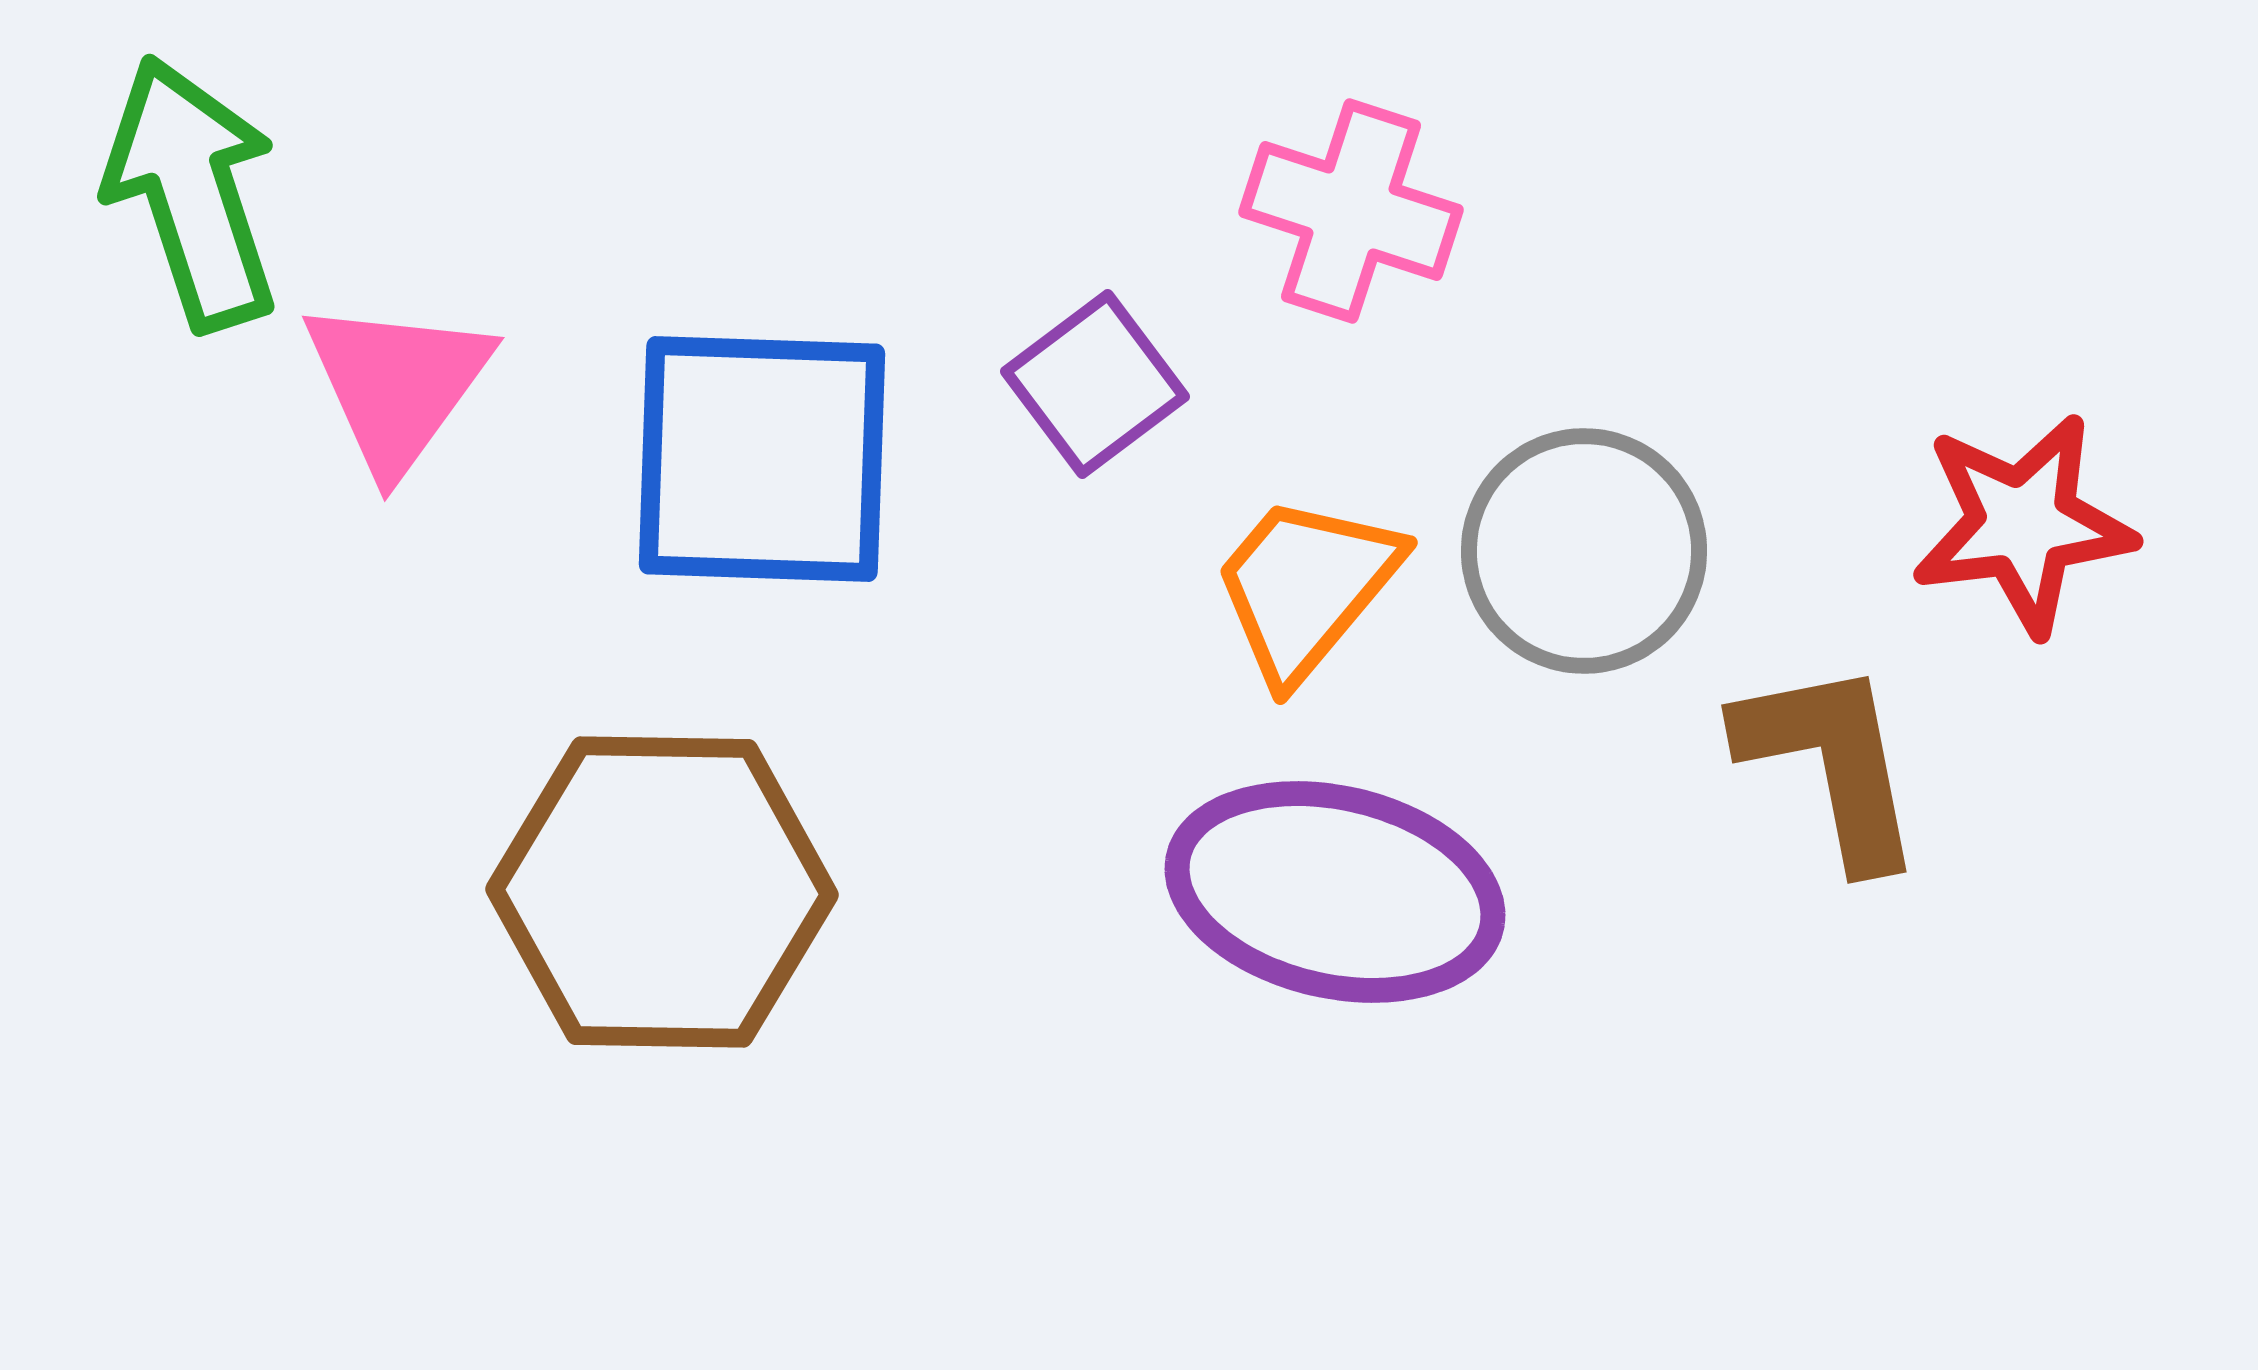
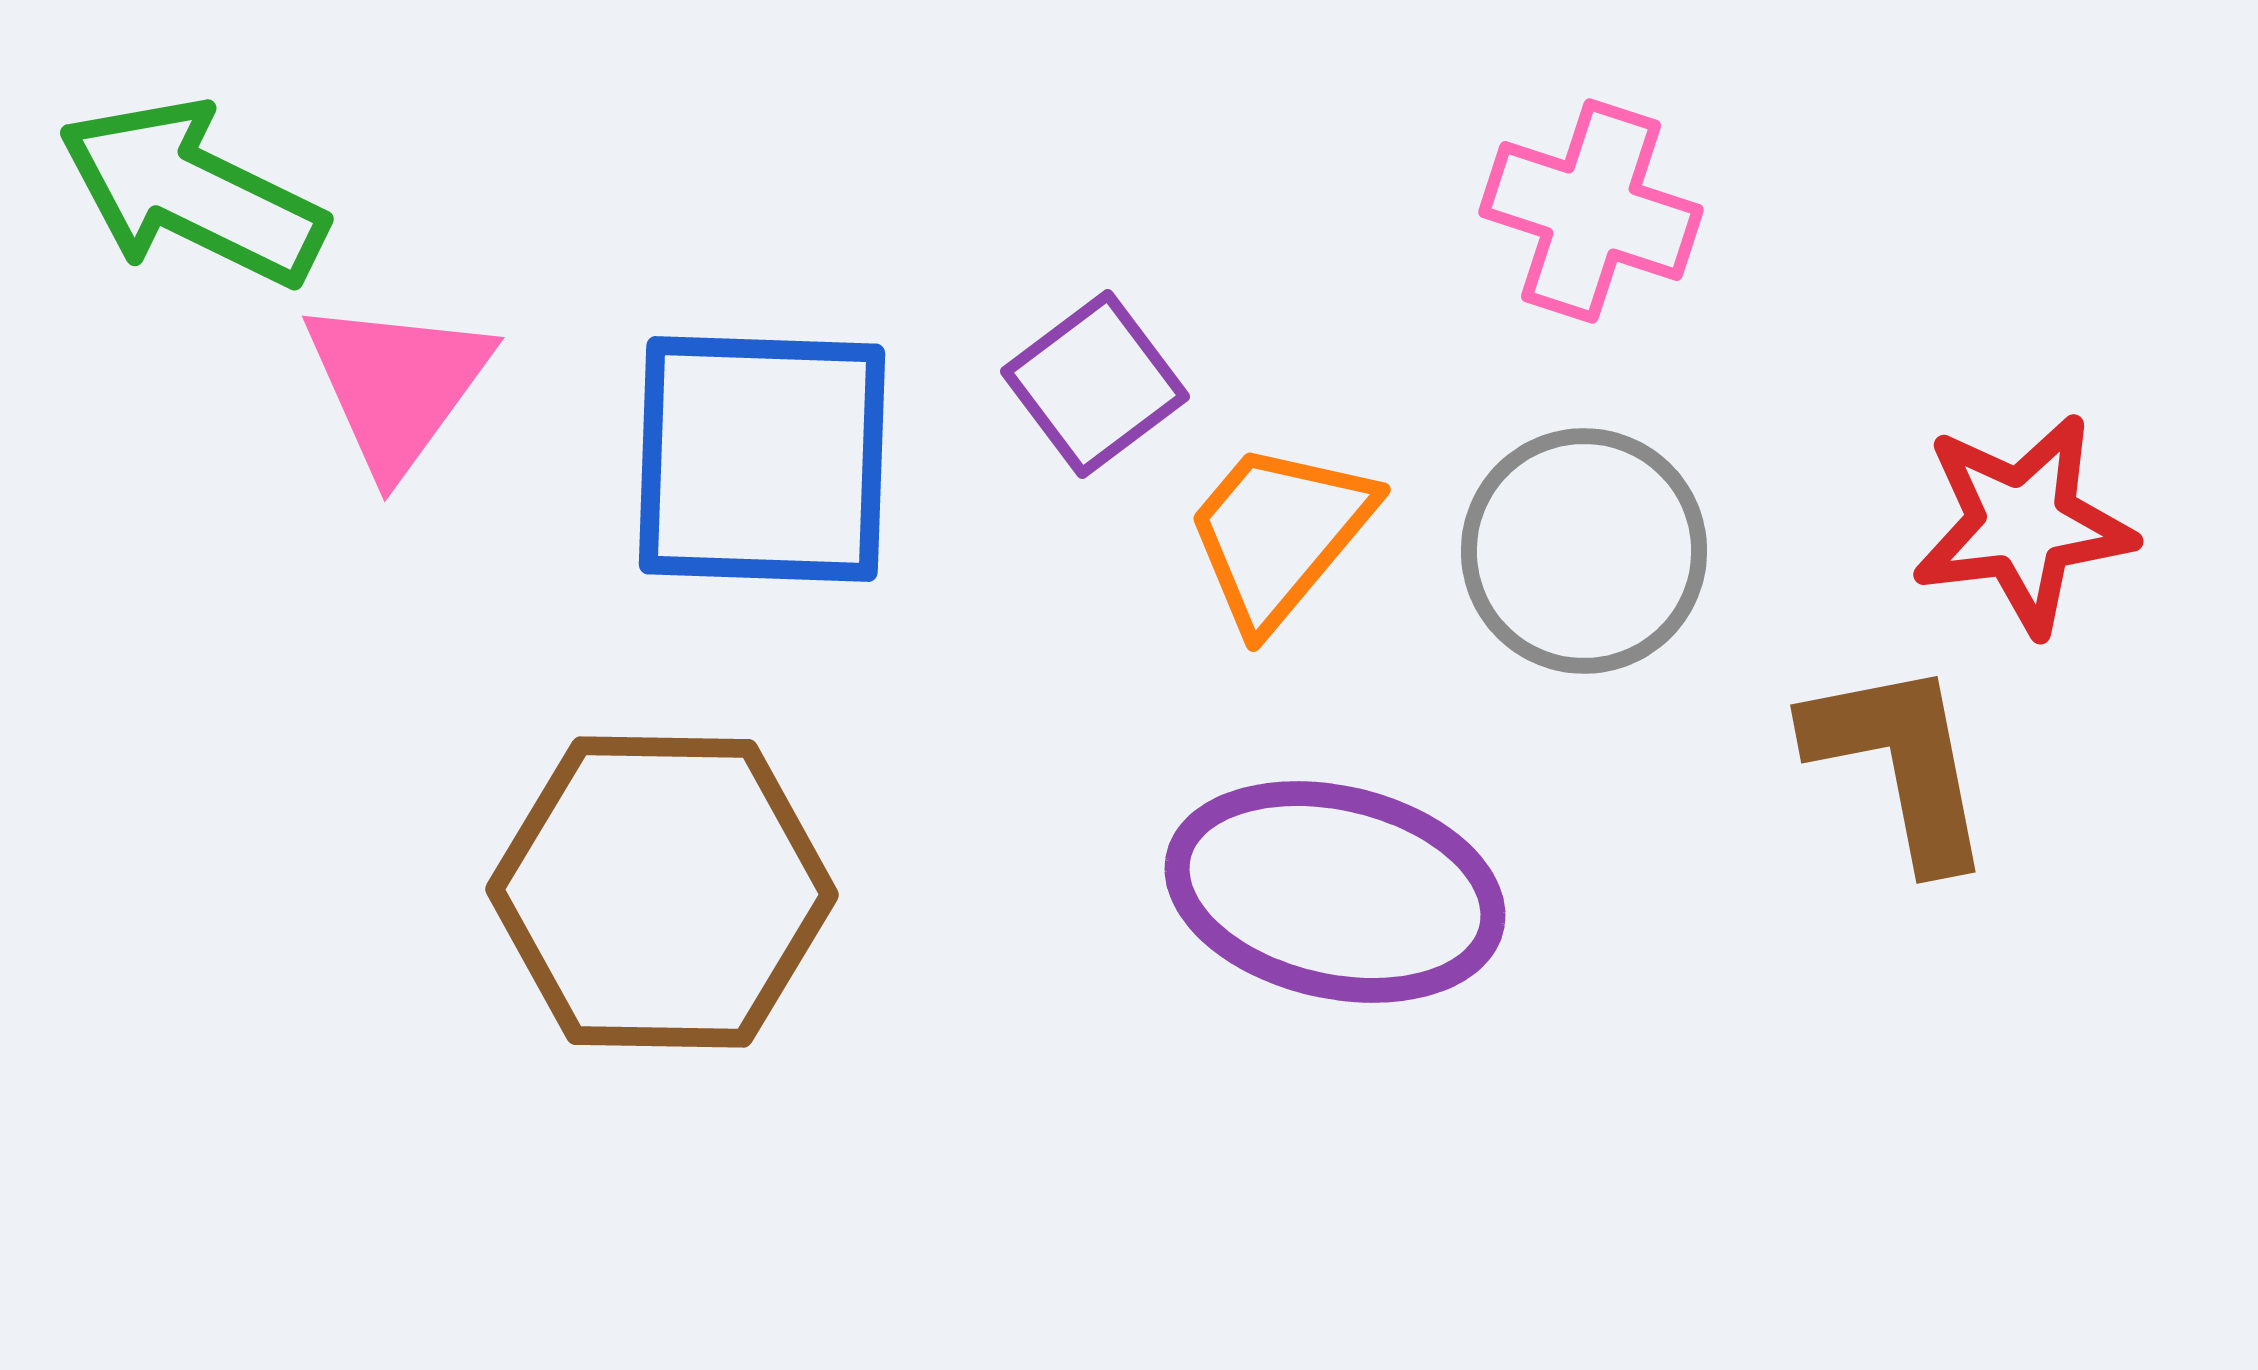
green arrow: rotated 46 degrees counterclockwise
pink cross: moved 240 px right
orange trapezoid: moved 27 px left, 53 px up
brown L-shape: moved 69 px right
